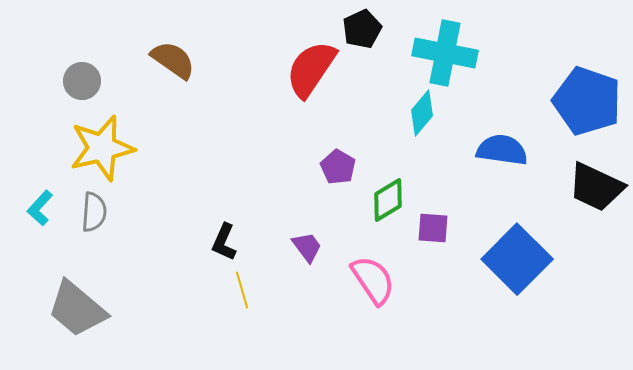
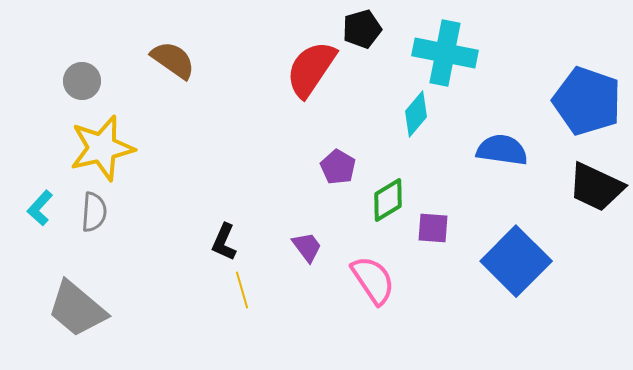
black pentagon: rotated 9 degrees clockwise
cyan diamond: moved 6 px left, 1 px down
blue square: moved 1 px left, 2 px down
